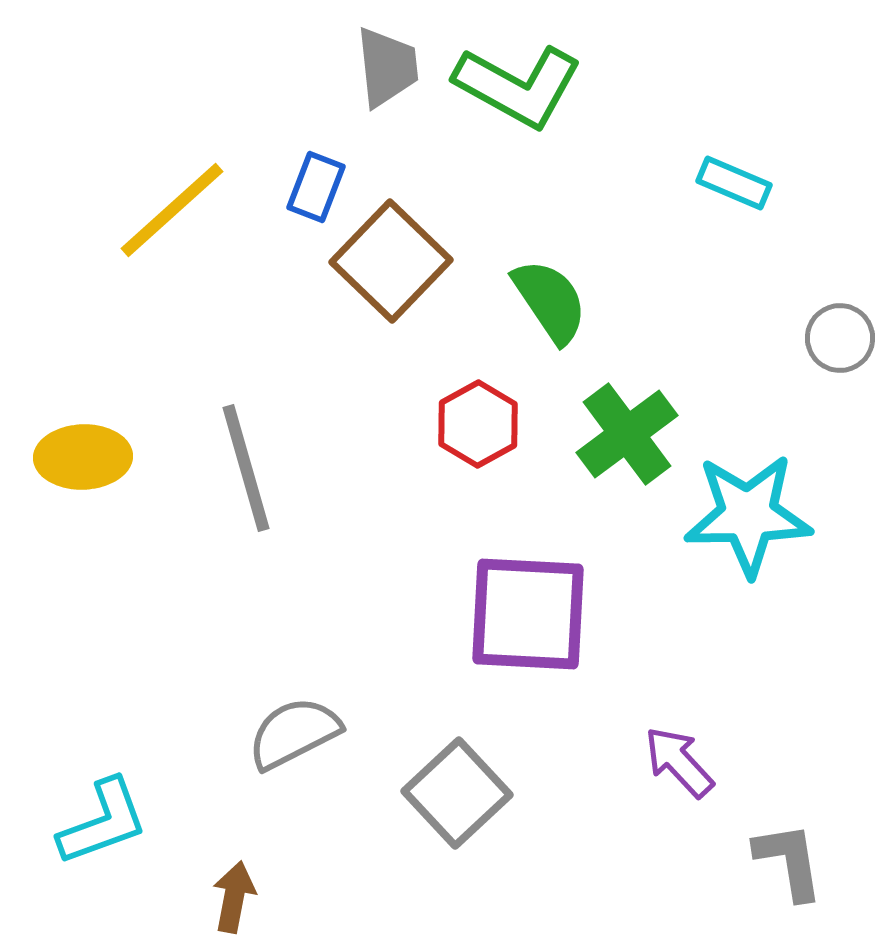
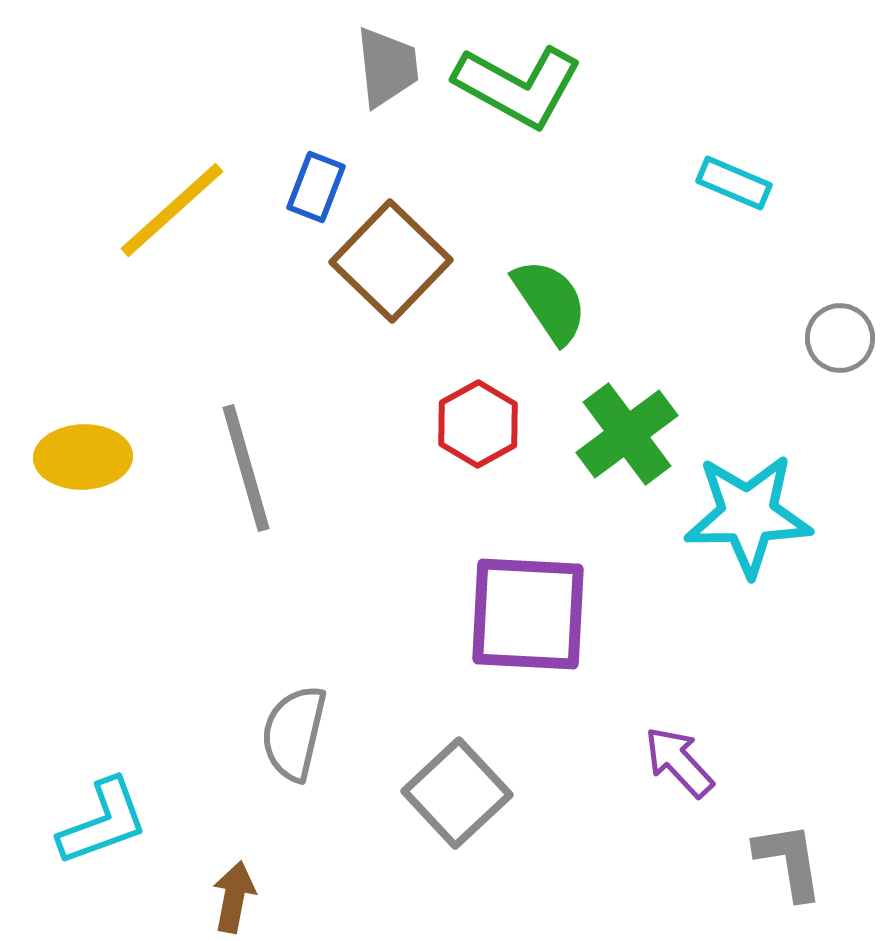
gray semicircle: rotated 50 degrees counterclockwise
